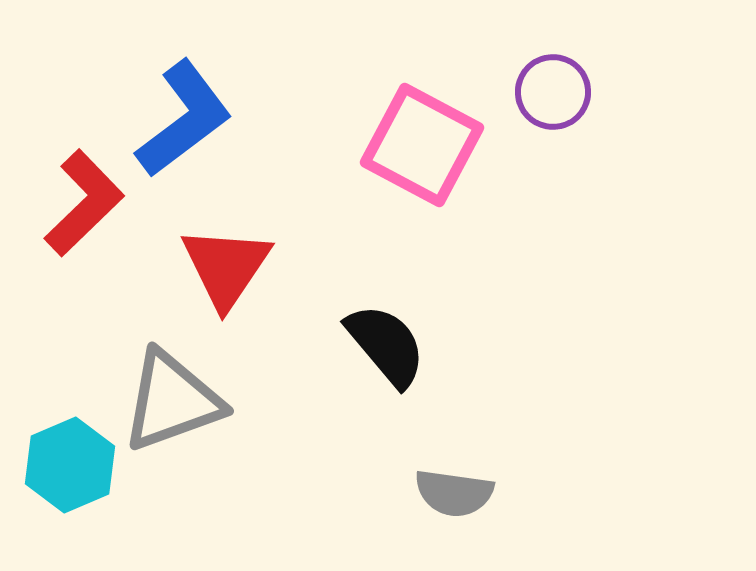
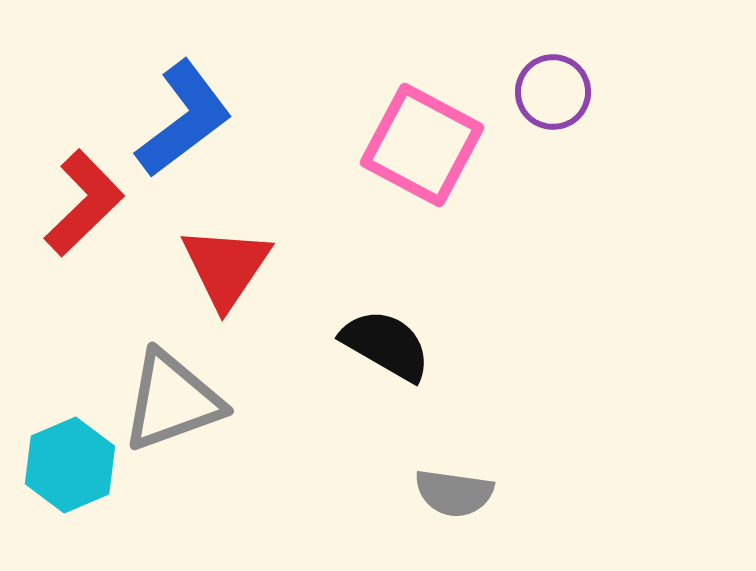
black semicircle: rotated 20 degrees counterclockwise
